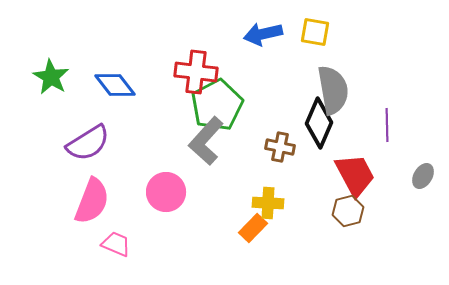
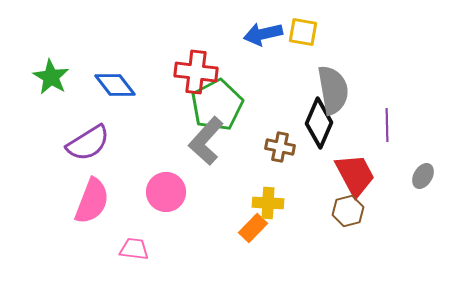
yellow square: moved 12 px left
pink trapezoid: moved 18 px right, 5 px down; rotated 16 degrees counterclockwise
